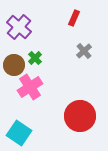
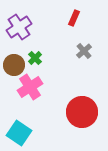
purple cross: rotated 15 degrees clockwise
red circle: moved 2 px right, 4 px up
